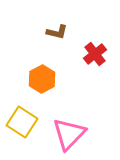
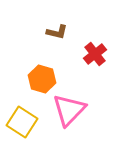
orange hexagon: rotated 16 degrees counterclockwise
pink triangle: moved 24 px up
